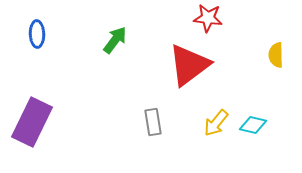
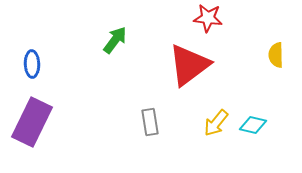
blue ellipse: moved 5 px left, 30 px down
gray rectangle: moved 3 px left
